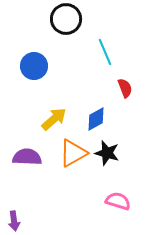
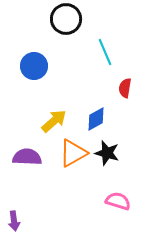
red semicircle: rotated 150 degrees counterclockwise
yellow arrow: moved 2 px down
